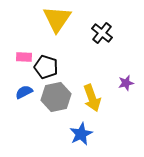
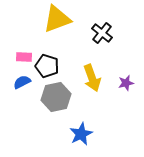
yellow triangle: rotated 36 degrees clockwise
black pentagon: moved 1 px right, 1 px up
blue semicircle: moved 2 px left, 10 px up
yellow arrow: moved 20 px up
